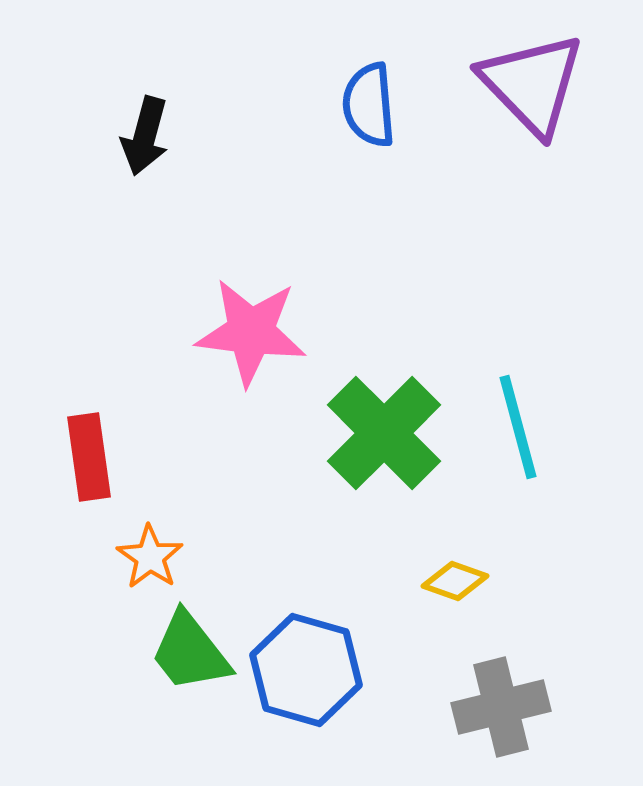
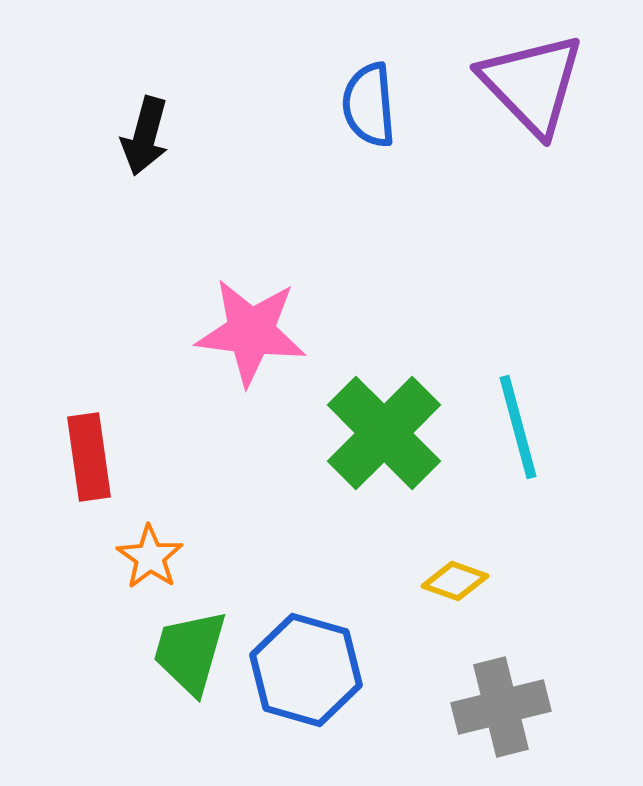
green trapezoid: rotated 54 degrees clockwise
